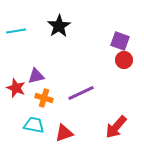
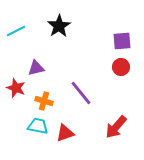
cyan line: rotated 18 degrees counterclockwise
purple square: moved 2 px right; rotated 24 degrees counterclockwise
red circle: moved 3 px left, 7 px down
purple triangle: moved 8 px up
purple line: rotated 76 degrees clockwise
orange cross: moved 3 px down
cyan trapezoid: moved 4 px right, 1 px down
red triangle: moved 1 px right
